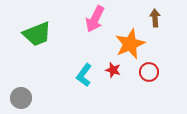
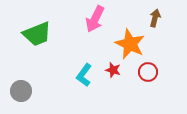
brown arrow: rotated 18 degrees clockwise
orange star: rotated 24 degrees counterclockwise
red circle: moved 1 px left
gray circle: moved 7 px up
